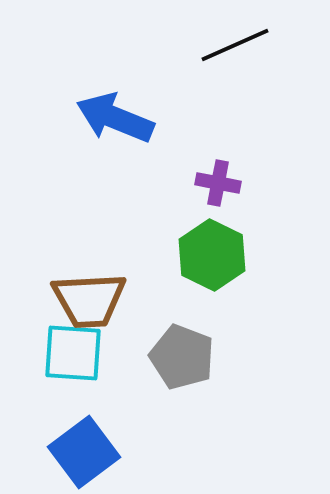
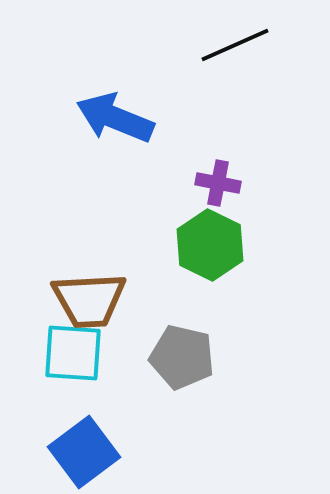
green hexagon: moved 2 px left, 10 px up
gray pentagon: rotated 8 degrees counterclockwise
